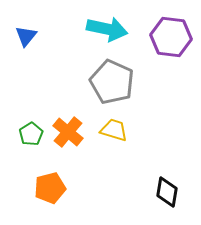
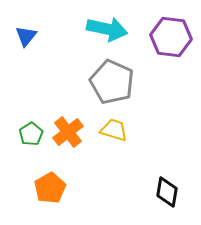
orange cross: rotated 12 degrees clockwise
orange pentagon: rotated 16 degrees counterclockwise
